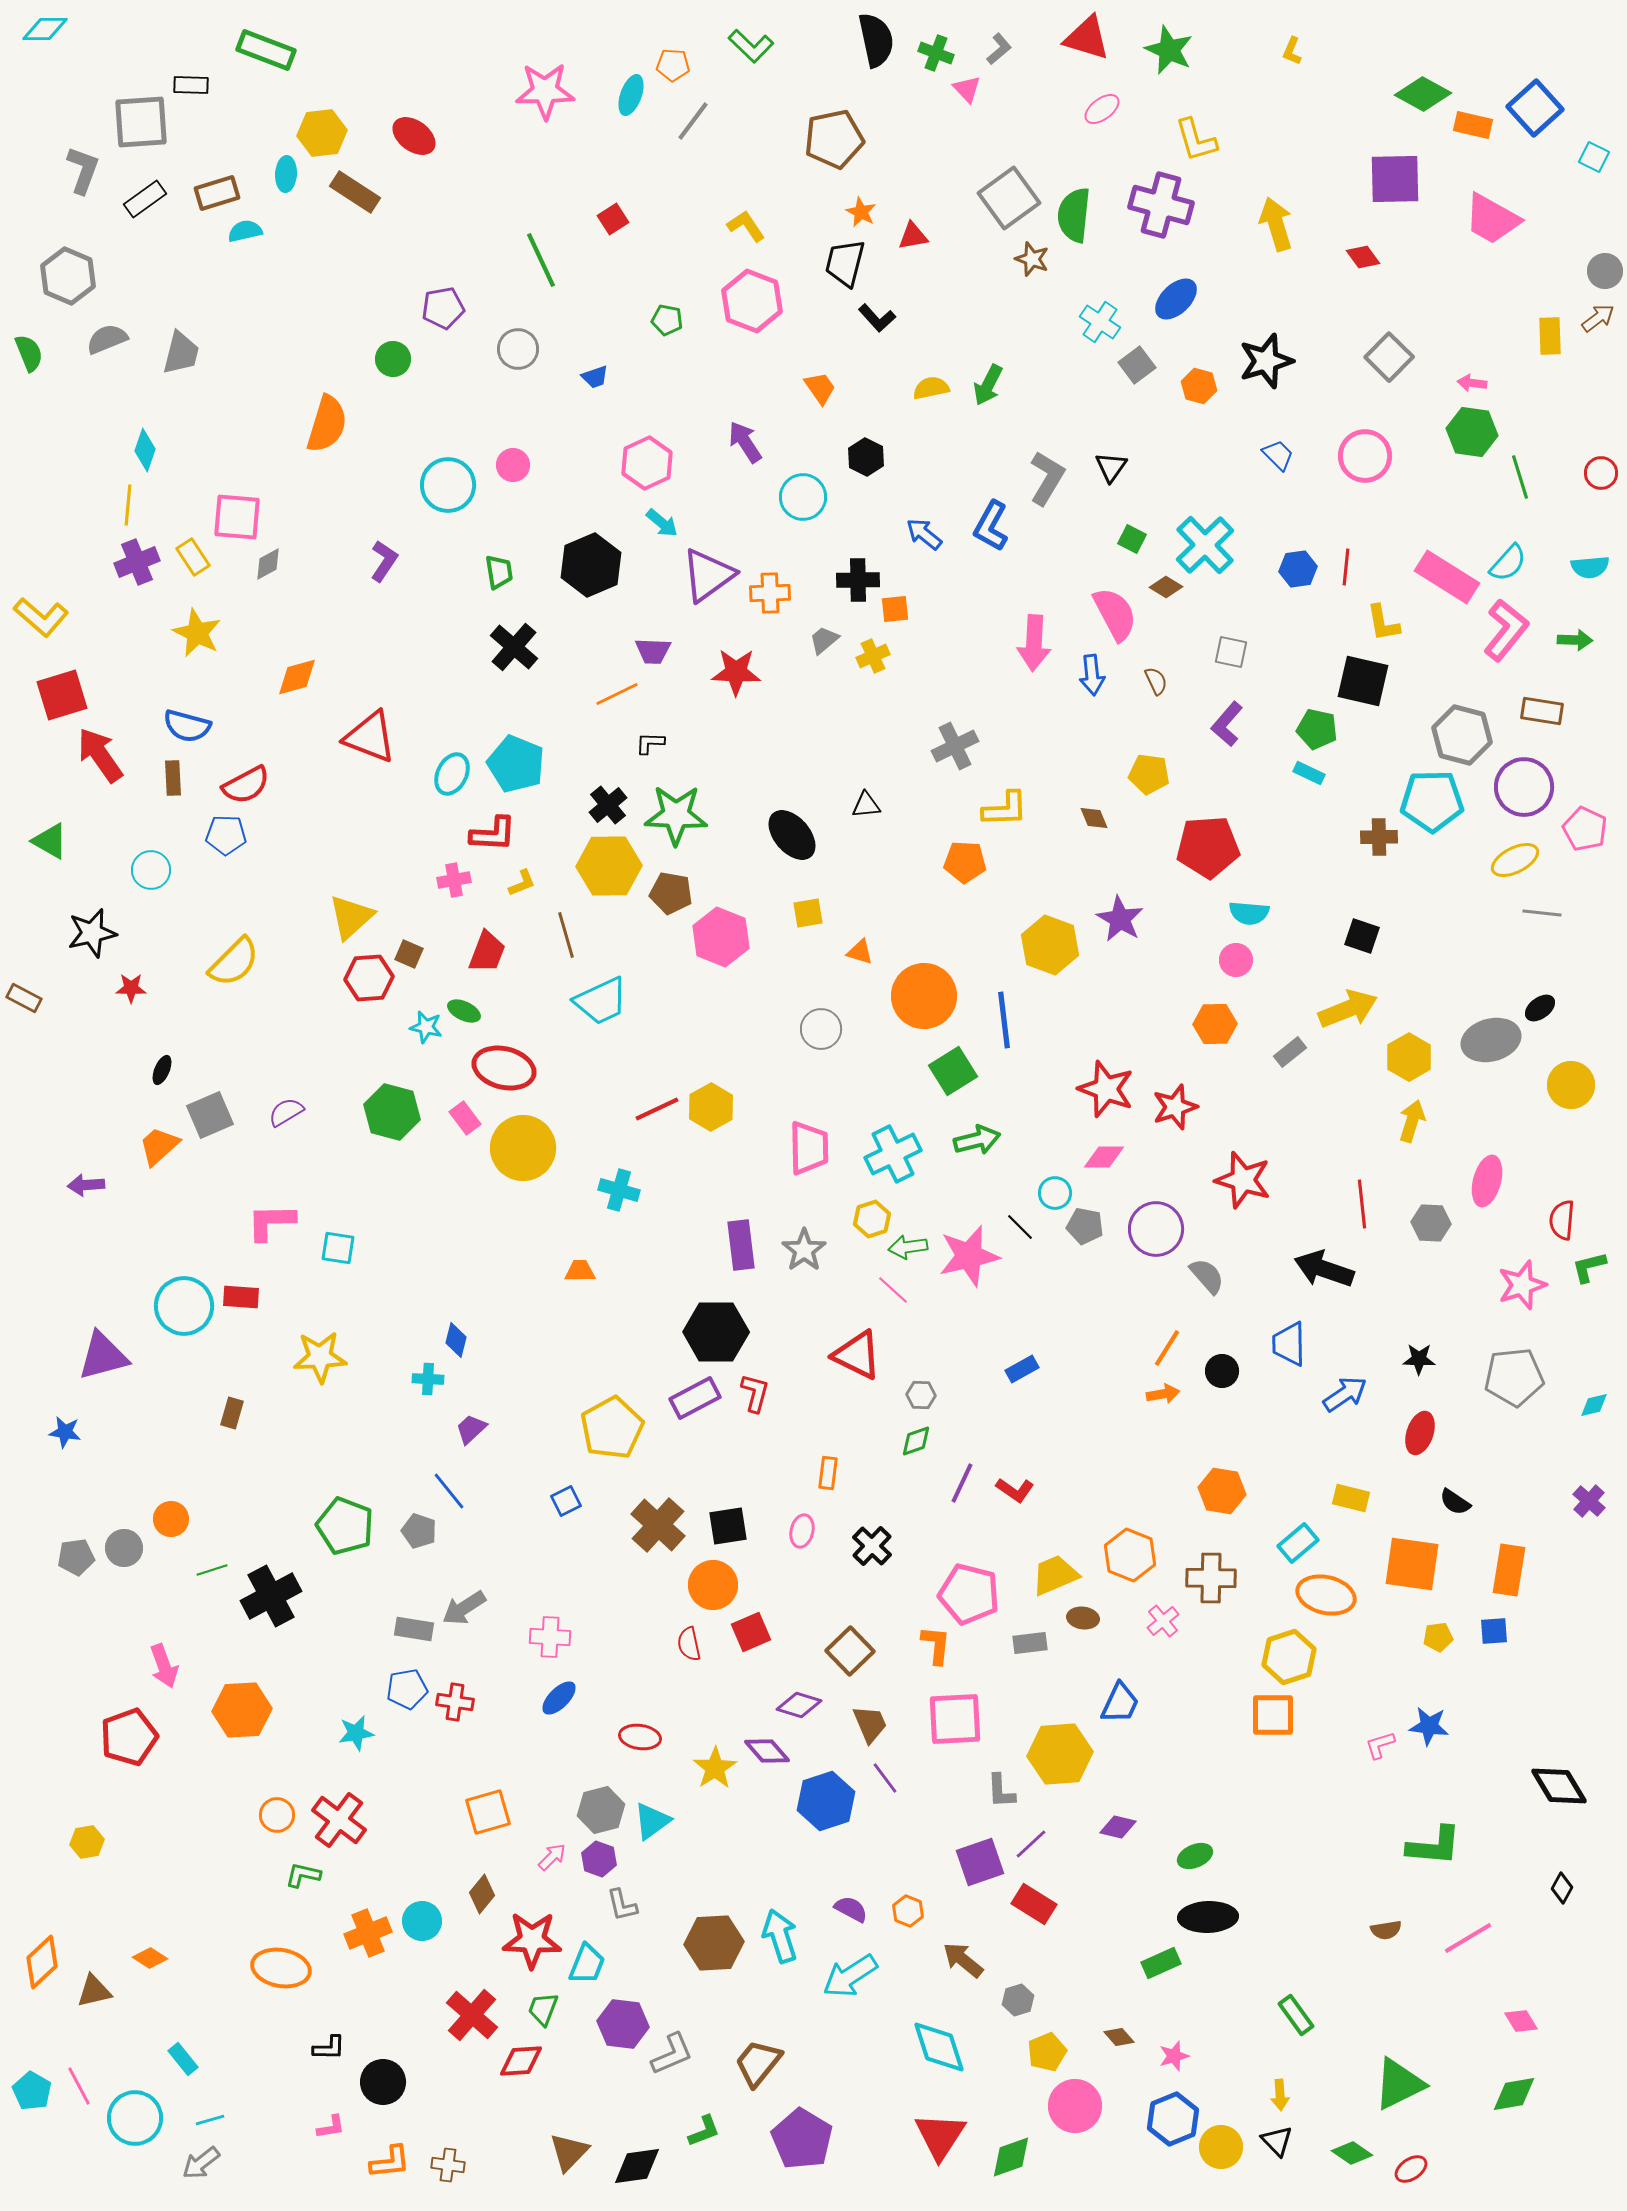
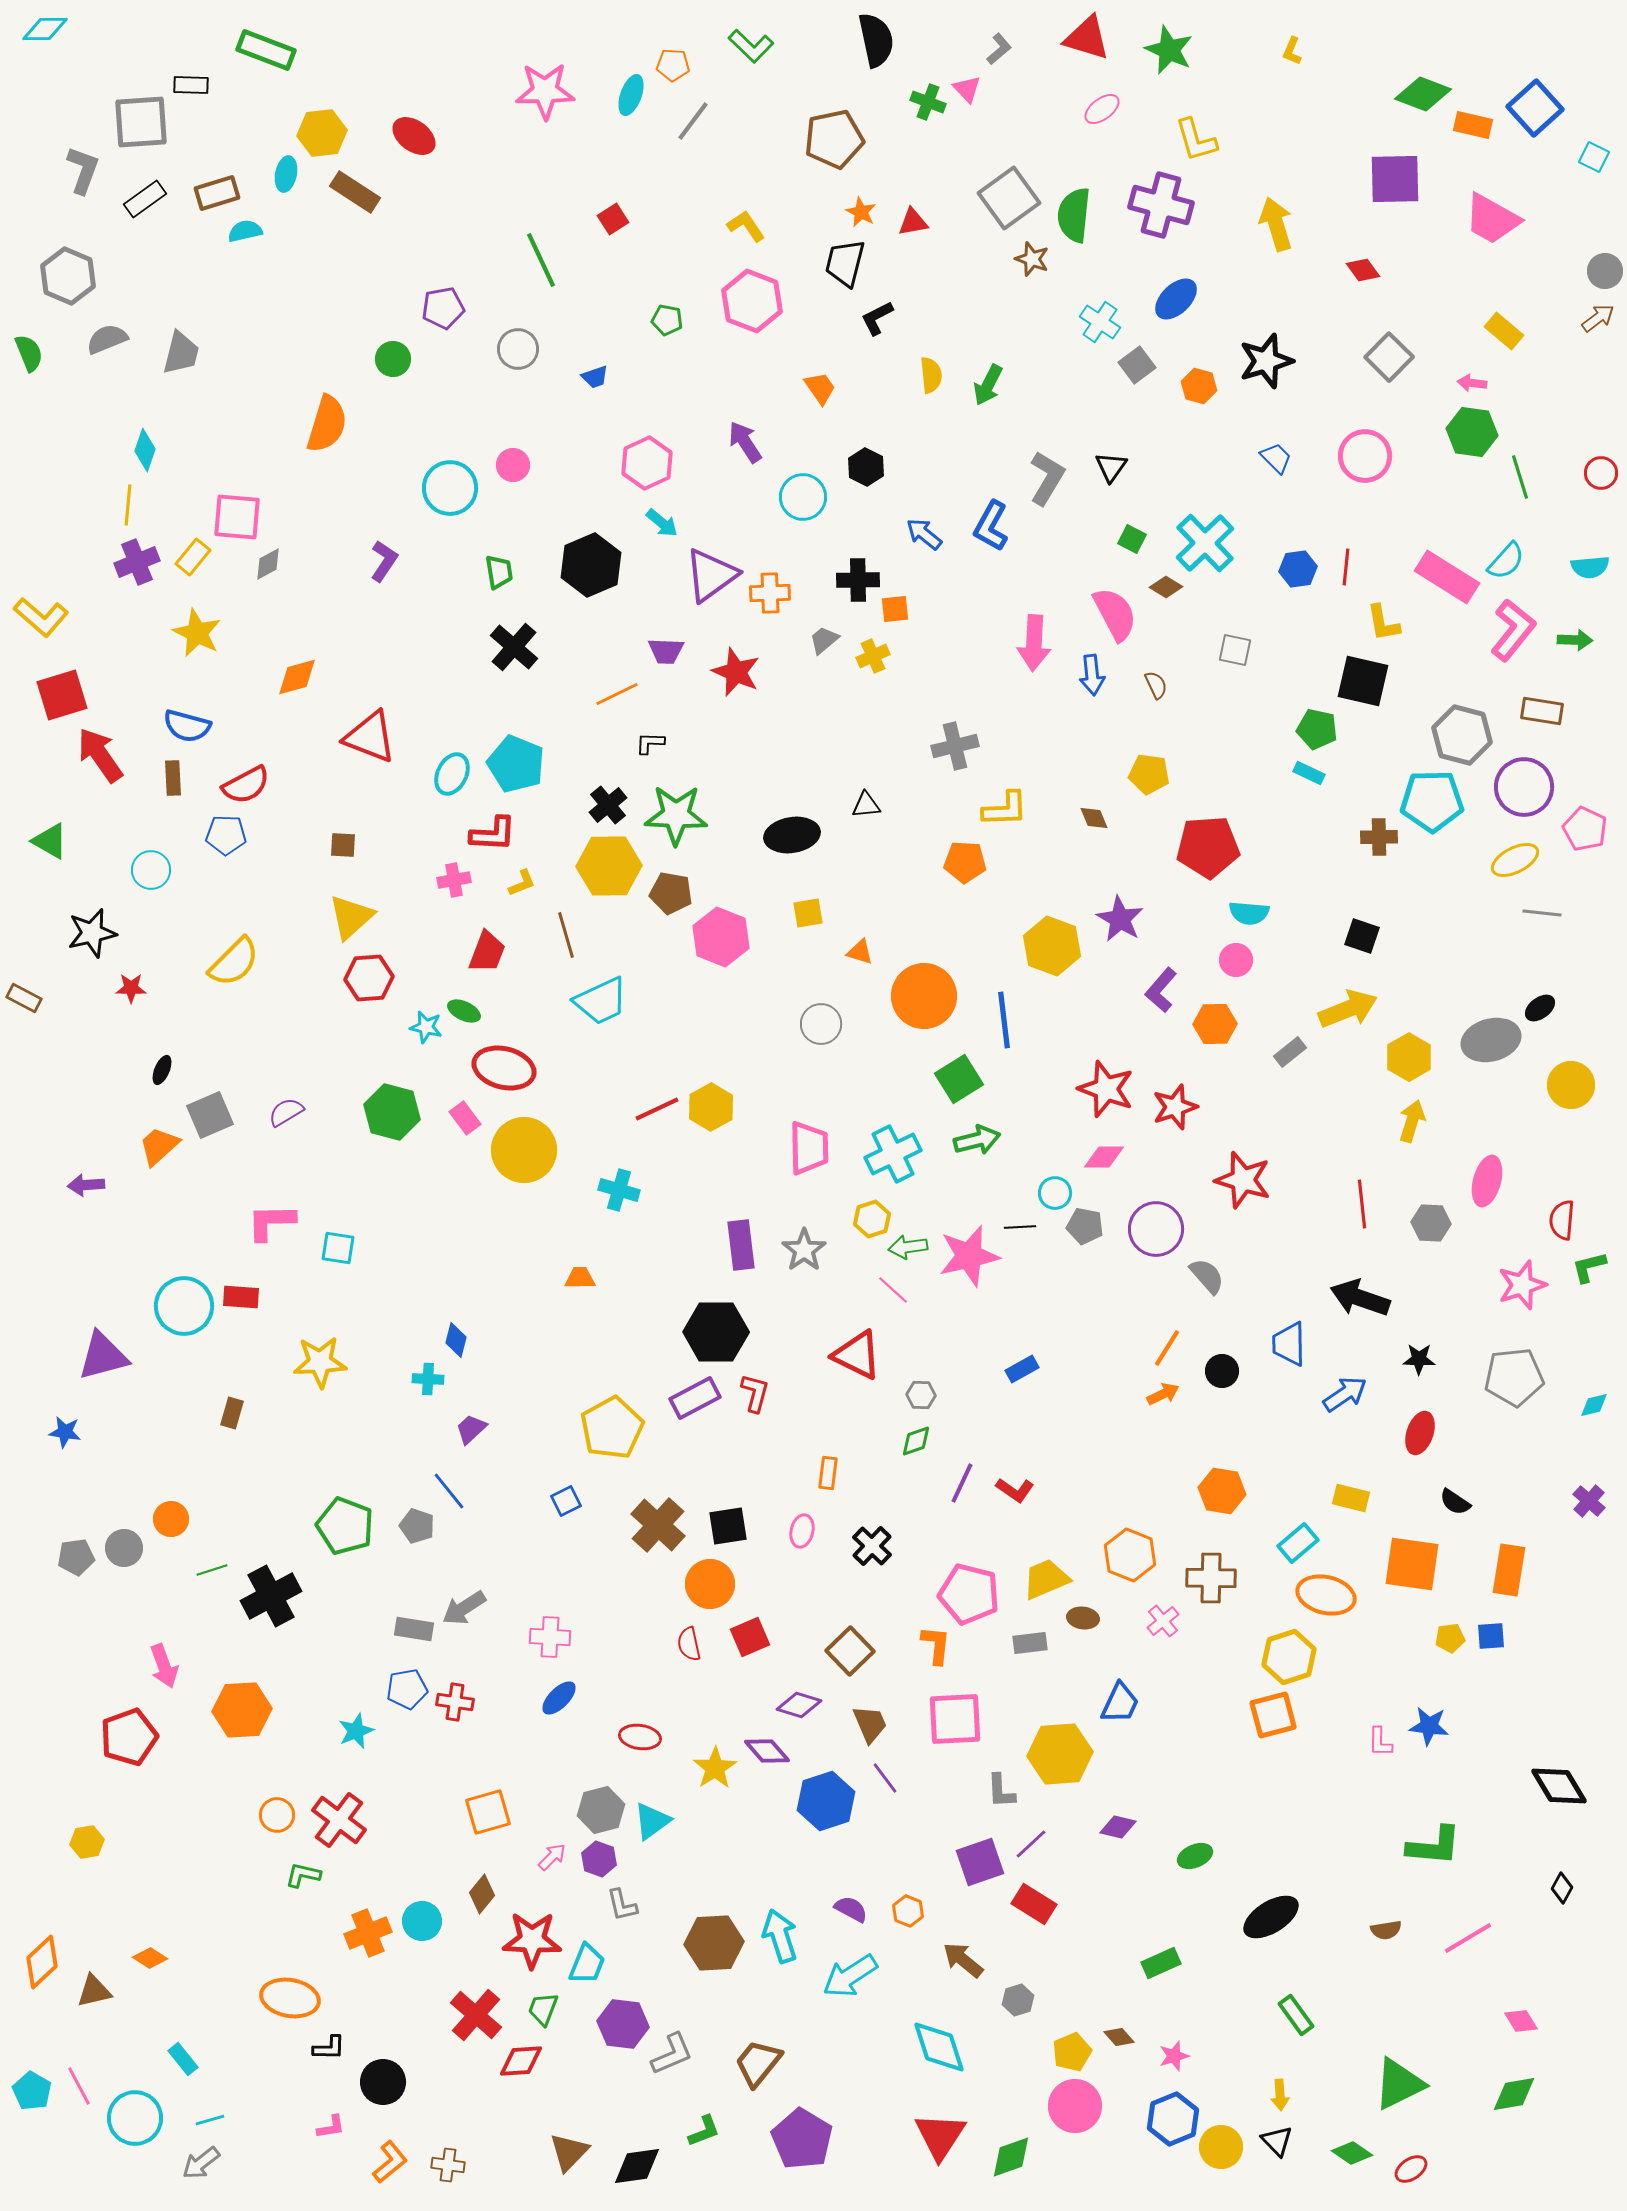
green cross at (936, 53): moved 8 px left, 49 px down
green diamond at (1423, 94): rotated 8 degrees counterclockwise
cyan ellipse at (286, 174): rotated 8 degrees clockwise
red triangle at (913, 236): moved 14 px up
red diamond at (1363, 257): moved 13 px down
black L-shape at (877, 318): rotated 105 degrees clockwise
yellow rectangle at (1550, 336): moved 46 px left, 5 px up; rotated 48 degrees counterclockwise
yellow semicircle at (931, 388): moved 13 px up; rotated 96 degrees clockwise
blue trapezoid at (1278, 455): moved 2 px left, 3 px down
black hexagon at (866, 457): moved 10 px down
cyan circle at (448, 485): moved 2 px right, 3 px down
cyan cross at (1205, 545): moved 2 px up
yellow rectangle at (193, 557): rotated 72 degrees clockwise
cyan semicircle at (1508, 563): moved 2 px left, 2 px up
purple triangle at (708, 575): moved 3 px right
pink L-shape at (1506, 630): moved 7 px right
purple trapezoid at (653, 651): moved 13 px right
gray square at (1231, 652): moved 4 px right, 2 px up
red star at (736, 672): rotated 21 degrees clockwise
brown semicircle at (1156, 681): moved 4 px down
purple L-shape at (1227, 724): moved 66 px left, 266 px down
gray cross at (955, 746): rotated 12 degrees clockwise
black ellipse at (792, 835): rotated 58 degrees counterclockwise
yellow hexagon at (1050, 945): moved 2 px right, 1 px down
brown square at (409, 954): moved 66 px left, 109 px up; rotated 20 degrees counterclockwise
gray circle at (821, 1029): moved 5 px up
green square at (953, 1071): moved 6 px right, 8 px down
yellow circle at (523, 1148): moved 1 px right, 2 px down
black line at (1020, 1227): rotated 48 degrees counterclockwise
black arrow at (1324, 1269): moved 36 px right, 29 px down
orange trapezoid at (580, 1271): moved 7 px down
yellow star at (320, 1357): moved 5 px down
orange arrow at (1163, 1394): rotated 16 degrees counterclockwise
gray pentagon at (419, 1531): moved 2 px left, 5 px up
yellow trapezoid at (1055, 1575): moved 9 px left, 4 px down
orange circle at (713, 1585): moved 3 px left, 1 px up
blue square at (1494, 1631): moved 3 px left, 5 px down
red square at (751, 1632): moved 1 px left, 5 px down
yellow pentagon at (1438, 1637): moved 12 px right, 1 px down
orange square at (1273, 1715): rotated 15 degrees counterclockwise
cyan star at (356, 1733): moved 2 px up; rotated 12 degrees counterclockwise
pink L-shape at (1380, 1745): moved 3 px up; rotated 72 degrees counterclockwise
black ellipse at (1208, 1917): moved 63 px right; rotated 30 degrees counterclockwise
orange ellipse at (281, 1968): moved 9 px right, 30 px down
red cross at (472, 2015): moved 4 px right
yellow pentagon at (1047, 2052): moved 25 px right
orange L-shape at (390, 2162): rotated 33 degrees counterclockwise
